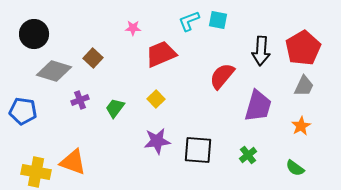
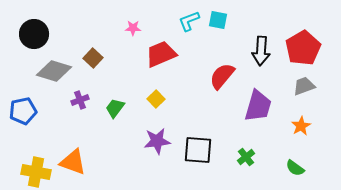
gray trapezoid: rotated 135 degrees counterclockwise
blue pentagon: rotated 20 degrees counterclockwise
green cross: moved 2 px left, 2 px down
